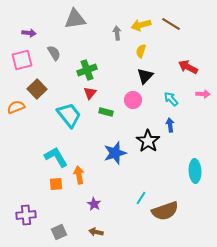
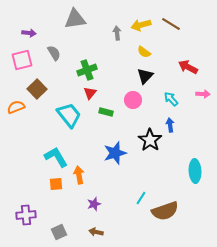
yellow semicircle: moved 3 px right, 1 px down; rotated 72 degrees counterclockwise
black star: moved 2 px right, 1 px up
purple star: rotated 24 degrees clockwise
